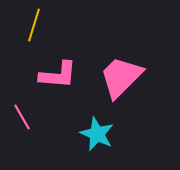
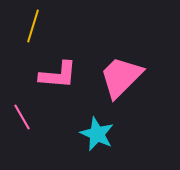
yellow line: moved 1 px left, 1 px down
